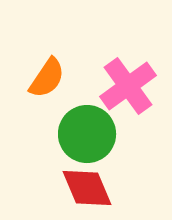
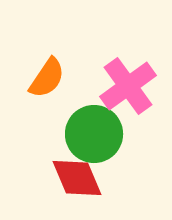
green circle: moved 7 px right
red diamond: moved 10 px left, 10 px up
